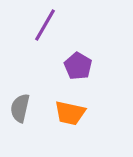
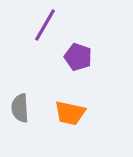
purple pentagon: moved 9 px up; rotated 12 degrees counterclockwise
gray semicircle: rotated 16 degrees counterclockwise
